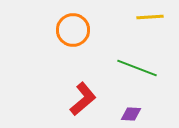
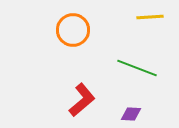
red L-shape: moved 1 px left, 1 px down
